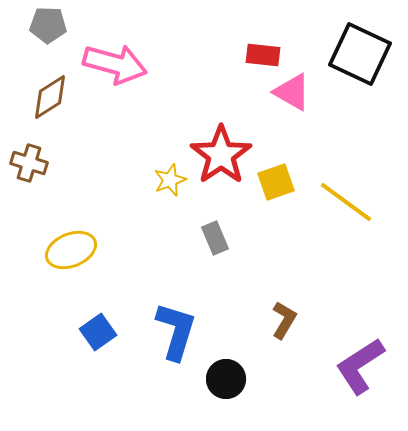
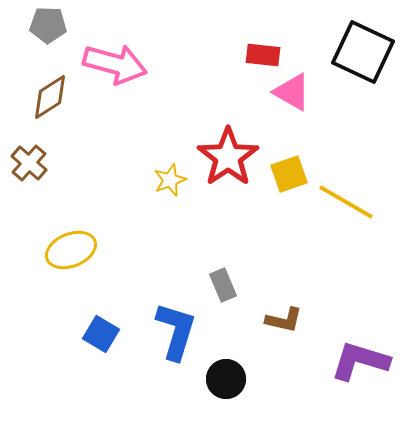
black square: moved 3 px right, 2 px up
red star: moved 7 px right, 2 px down
brown cross: rotated 24 degrees clockwise
yellow square: moved 13 px right, 8 px up
yellow line: rotated 6 degrees counterclockwise
gray rectangle: moved 8 px right, 47 px down
brown L-shape: rotated 72 degrees clockwise
blue square: moved 3 px right, 2 px down; rotated 24 degrees counterclockwise
purple L-shape: moved 5 px up; rotated 50 degrees clockwise
